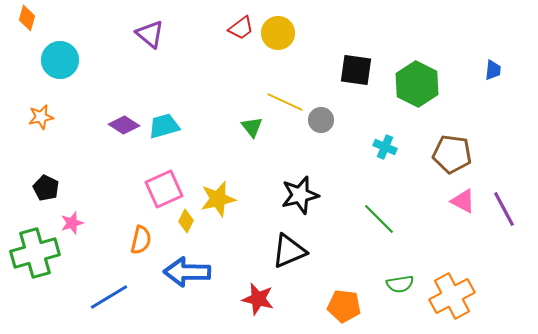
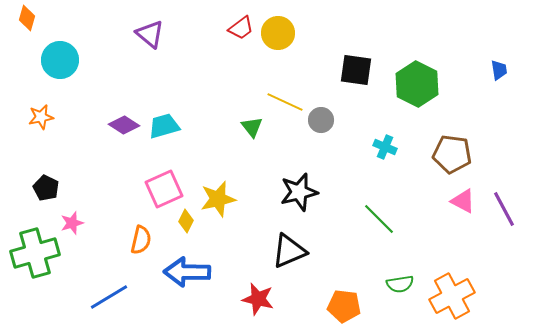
blue trapezoid: moved 6 px right; rotated 15 degrees counterclockwise
black star: moved 1 px left, 3 px up
